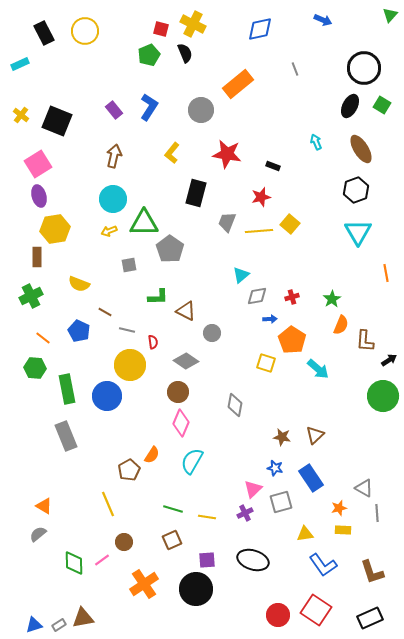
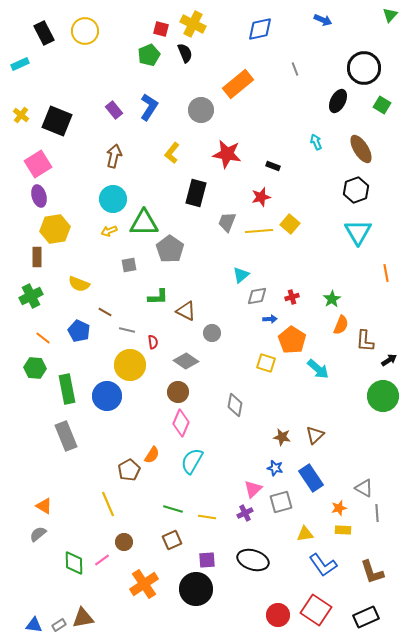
black ellipse at (350, 106): moved 12 px left, 5 px up
black rectangle at (370, 618): moved 4 px left, 1 px up
blue triangle at (34, 625): rotated 24 degrees clockwise
